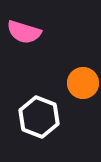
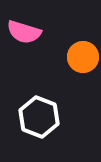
orange circle: moved 26 px up
